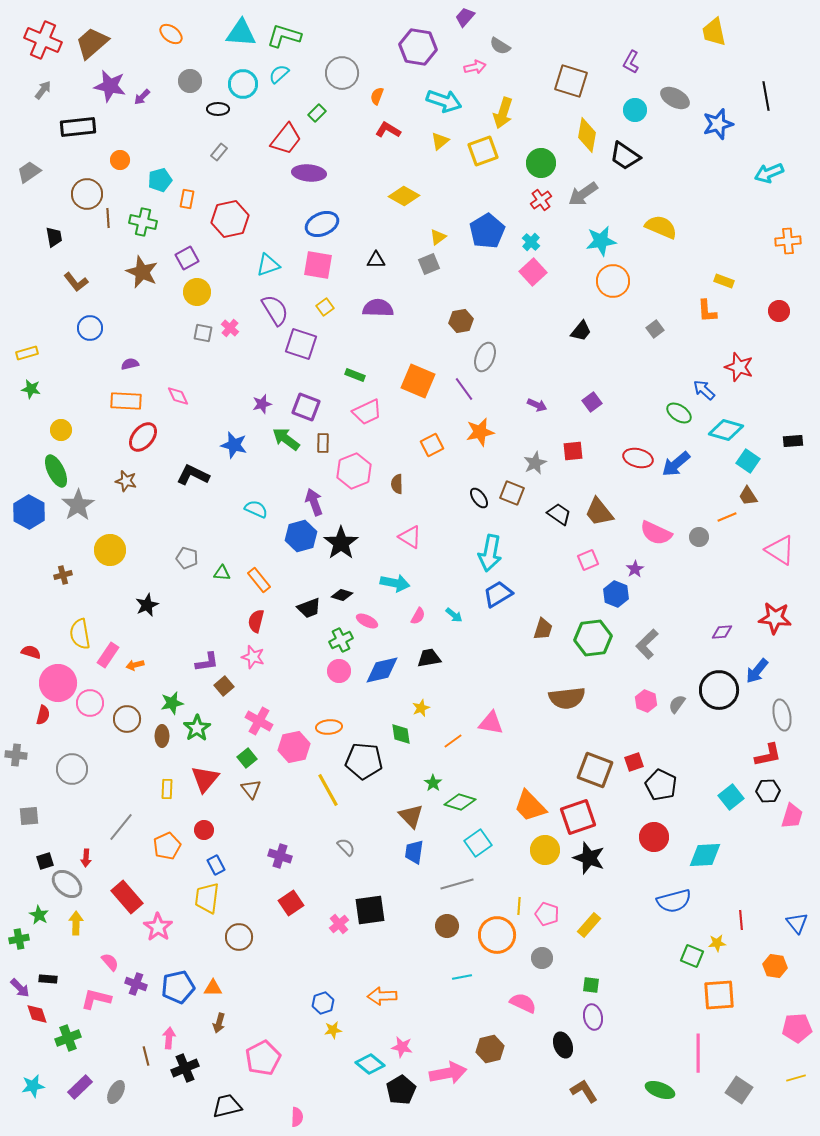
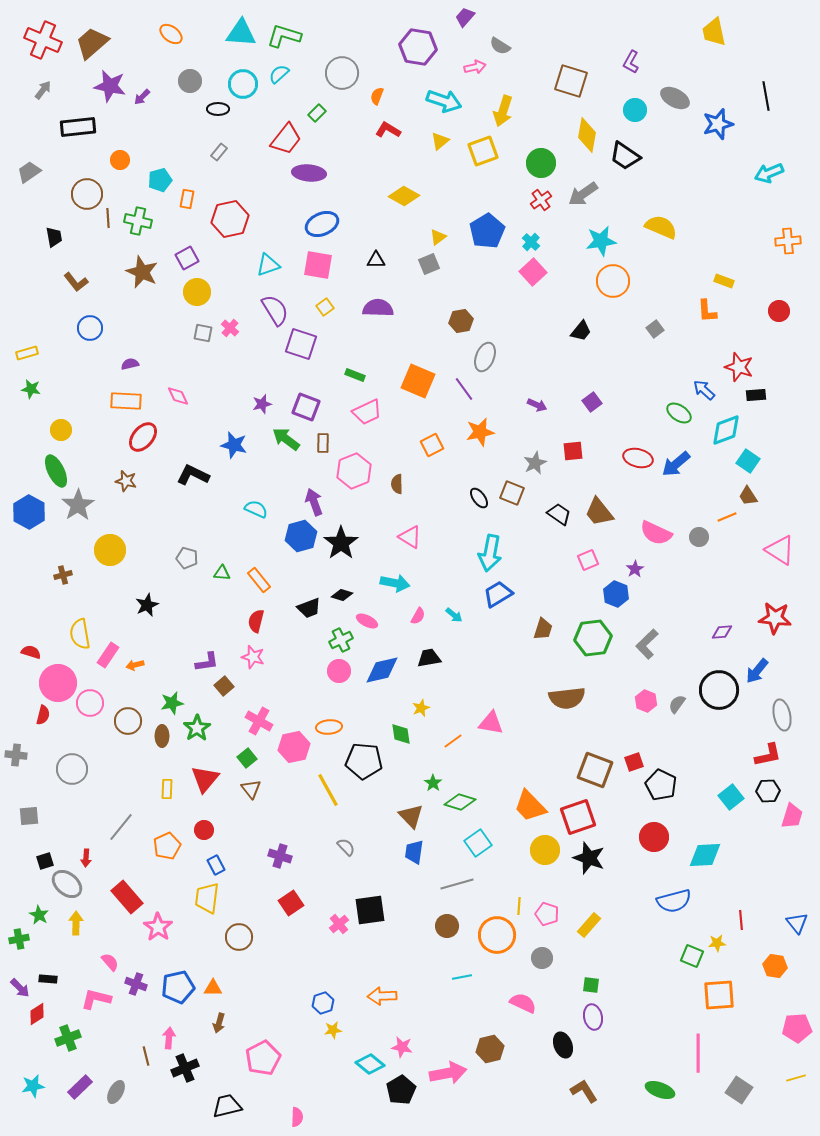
yellow arrow at (503, 113): moved 2 px up
green cross at (143, 222): moved 5 px left, 1 px up
cyan diamond at (726, 430): rotated 36 degrees counterclockwise
black rectangle at (793, 441): moved 37 px left, 46 px up
brown circle at (127, 719): moved 1 px right, 2 px down
red diamond at (37, 1014): rotated 75 degrees clockwise
